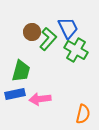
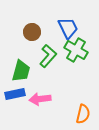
green L-shape: moved 17 px down
